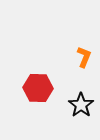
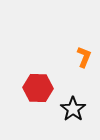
black star: moved 8 px left, 4 px down
